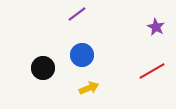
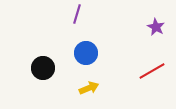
purple line: rotated 36 degrees counterclockwise
blue circle: moved 4 px right, 2 px up
